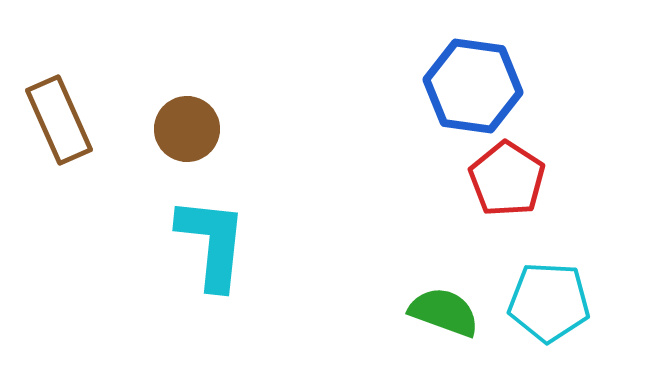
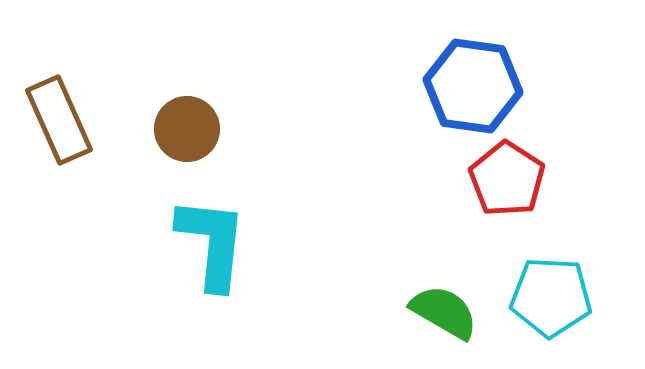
cyan pentagon: moved 2 px right, 5 px up
green semicircle: rotated 10 degrees clockwise
